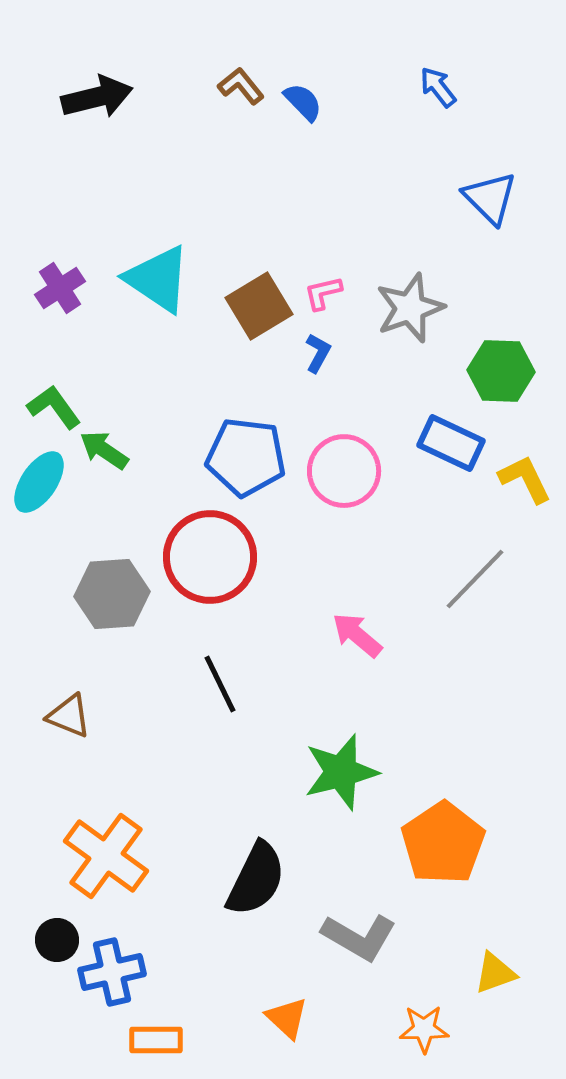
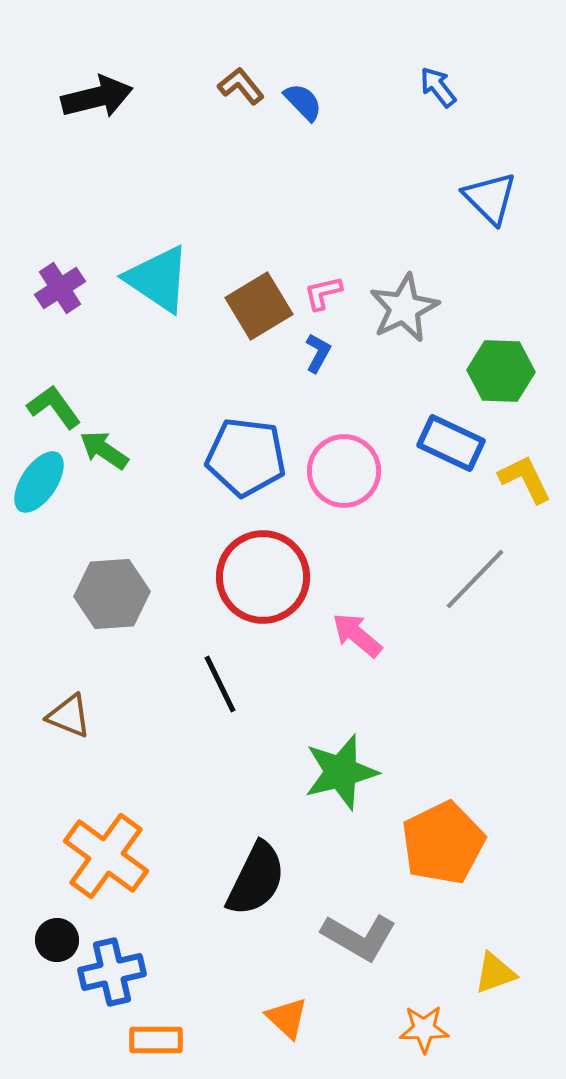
gray star: moved 6 px left; rotated 6 degrees counterclockwise
red circle: moved 53 px right, 20 px down
orange pentagon: rotated 8 degrees clockwise
